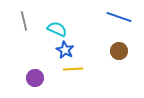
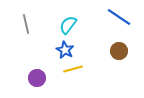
blue line: rotated 15 degrees clockwise
gray line: moved 2 px right, 3 px down
cyan semicircle: moved 11 px right, 4 px up; rotated 78 degrees counterclockwise
yellow line: rotated 12 degrees counterclockwise
purple circle: moved 2 px right
